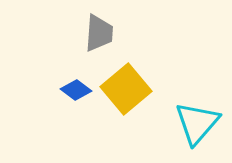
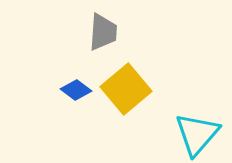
gray trapezoid: moved 4 px right, 1 px up
cyan triangle: moved 11 px down
